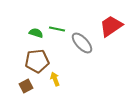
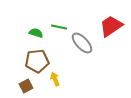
green line: moved 2 px right, 2 px up
